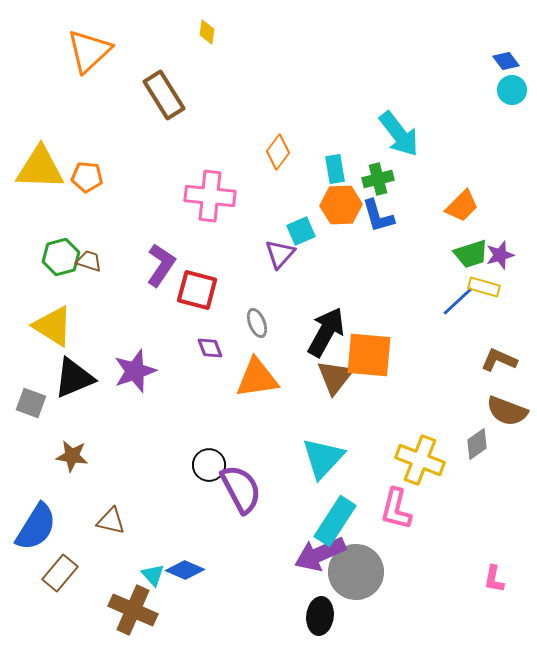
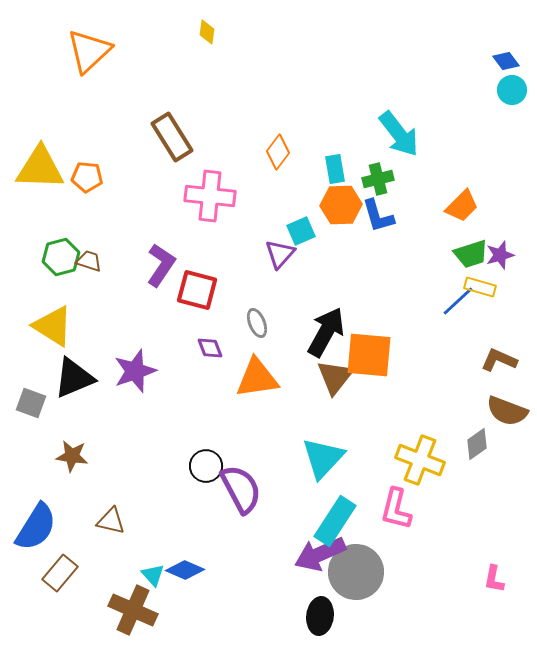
brown rectangle at (164, 95): moved 8 px right, 42 px down
yellow rectangle at (484, 287): moved 4 px left
black circle at (209, 465): moved 3 px left, 1 px down
